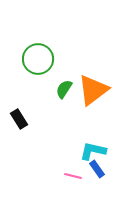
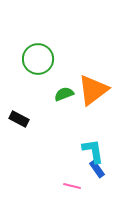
green semicircle: moved 5 px down; rotated 36 degrees clockwise
black rectangle: rotated 30 degrees counterclockwise
cyan L-shape: rotated 68 degrees clockwise
pink line: moved 1 px left, 10 px down
